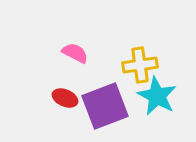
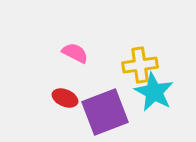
cyan star: moved 3 px left, 4 px up
purple square: moved 6 px down
